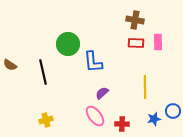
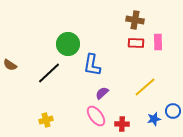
blue L-shape: moved 1 px left, 3 px down; rotated 15 degrees clockwise
black line: moved 6 px right, 1 px down; rotated 60 degrees clockwise
yellow line: rotated 50 degrees clockwise
pink ellipse: moved 1 px right
